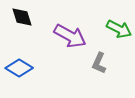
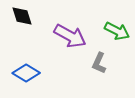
black diamond: moved 1 px up
green arrow: moved 2 px left, 2 px down
blue diamond: moved 7 px right, 5 px down
